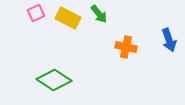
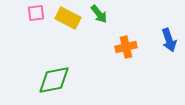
pink square: rotated 18 degrees clockwise
orange cross: rotated 25 degrees counterclockwise
green diamond: rotated 44 degrees counterclockwise
